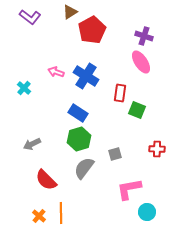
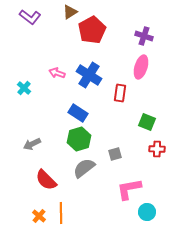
pink ellipse: moved 5 px down; rotated 50 degrees clockwise
pink arrow: moved 1 px right, 1 px down
blue cross: moved 3 px right, 1 px up
green square: moved 10 px right, 12 px down
gray semicircle: rotated 15 degrees clockwise
